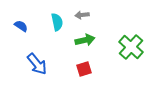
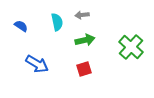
blue arrow: rotated 20 degrees counterclockwise
